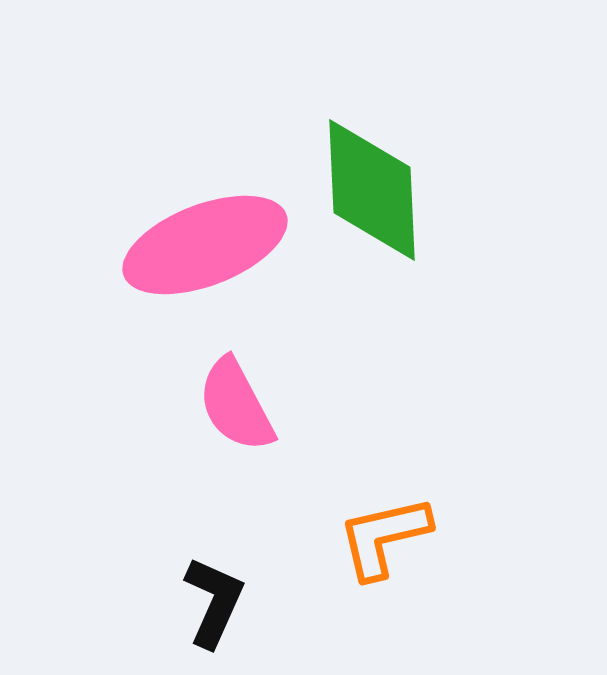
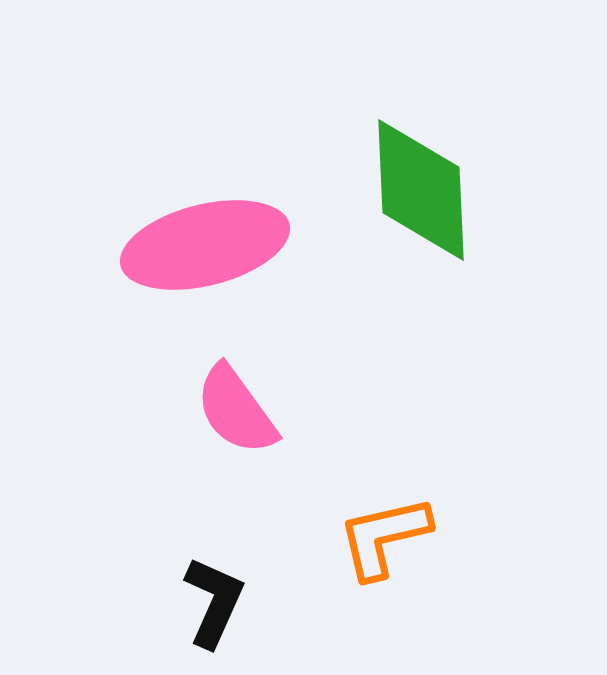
green diamond: moved 49 px right
pink ellipse: rotated 7 degrees clockwise
pink semicircle: moved 5 px down; rotated 8 degrees counterclockwise
